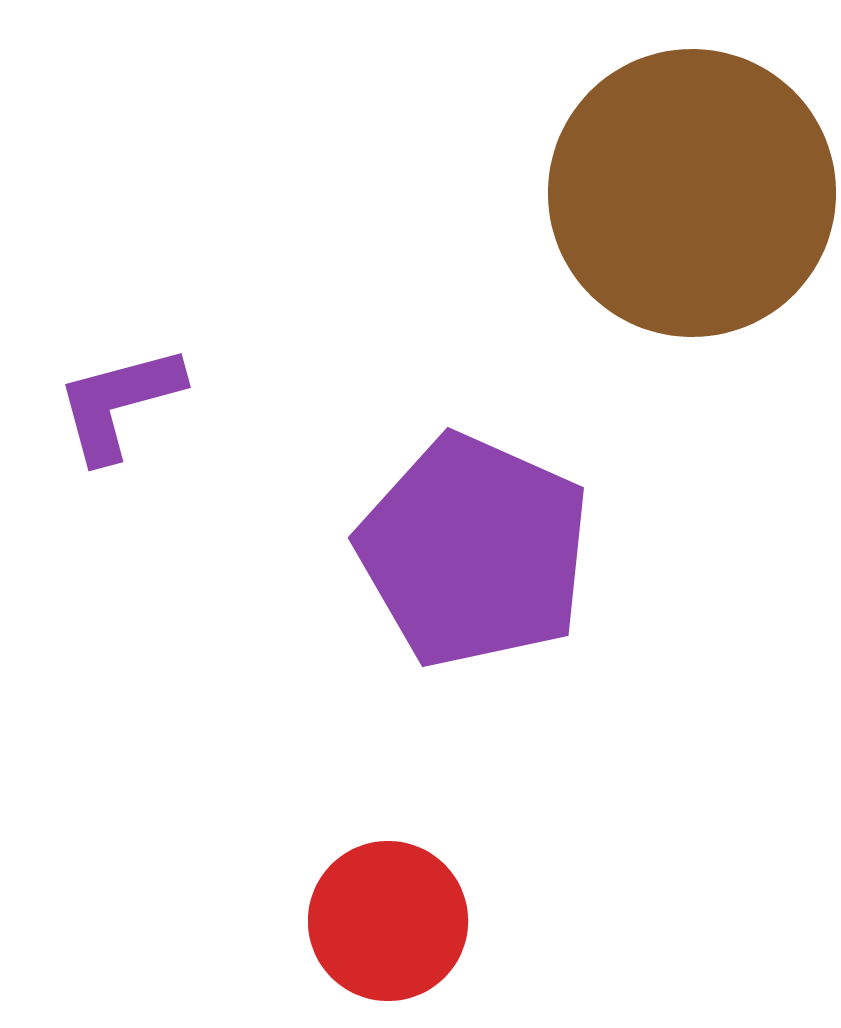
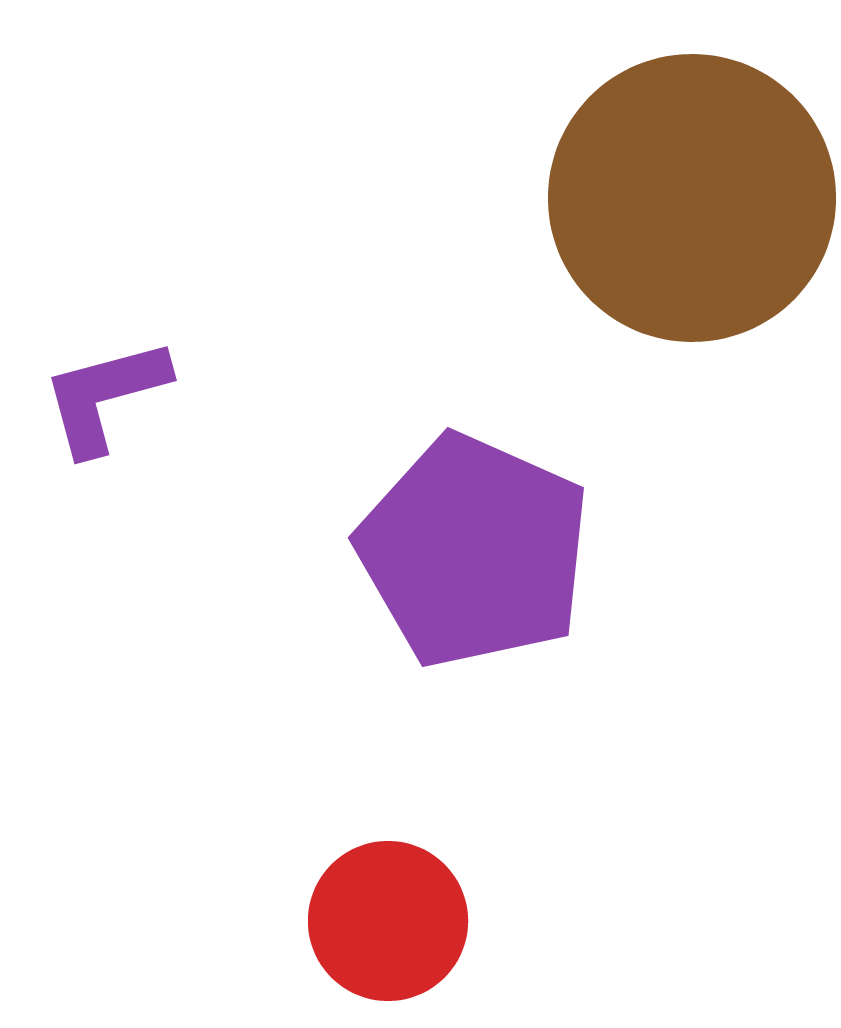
brown circle: moved 5 px down
purple L-shape: moved 14 px left, 7 px up
